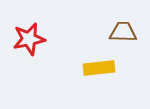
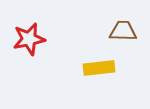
brown trapezoid: moved 1 px up
